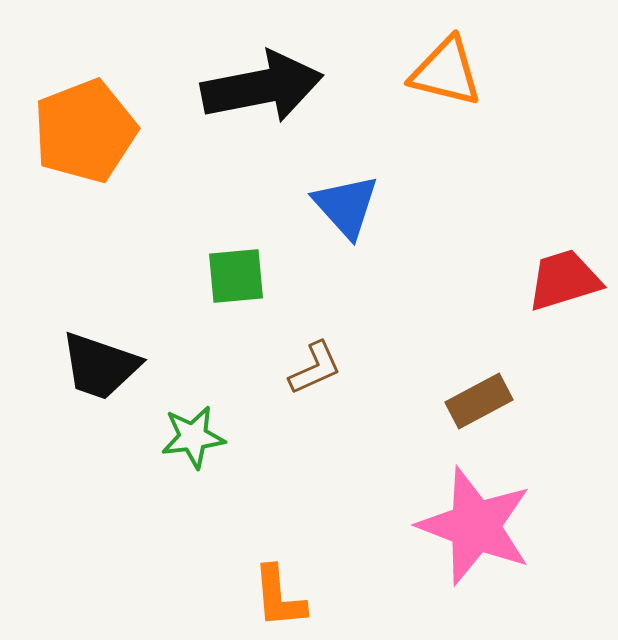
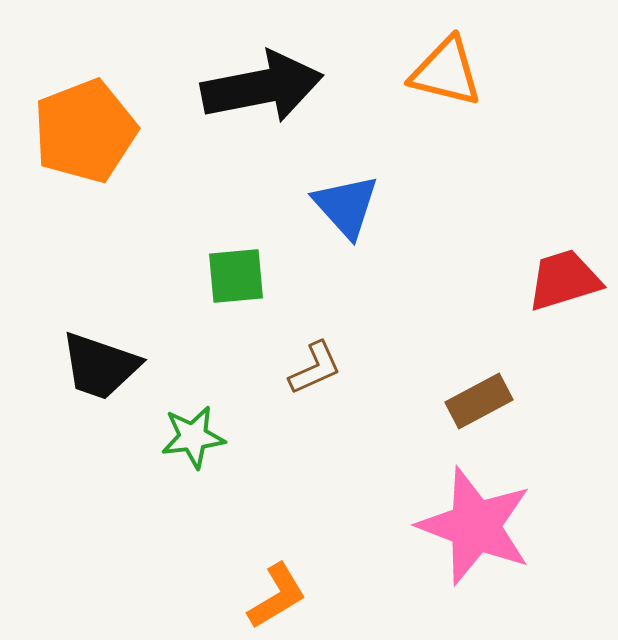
orange L-shape: moved 2 px left, 1 px up; rotated 116 degrees counterclockwise
